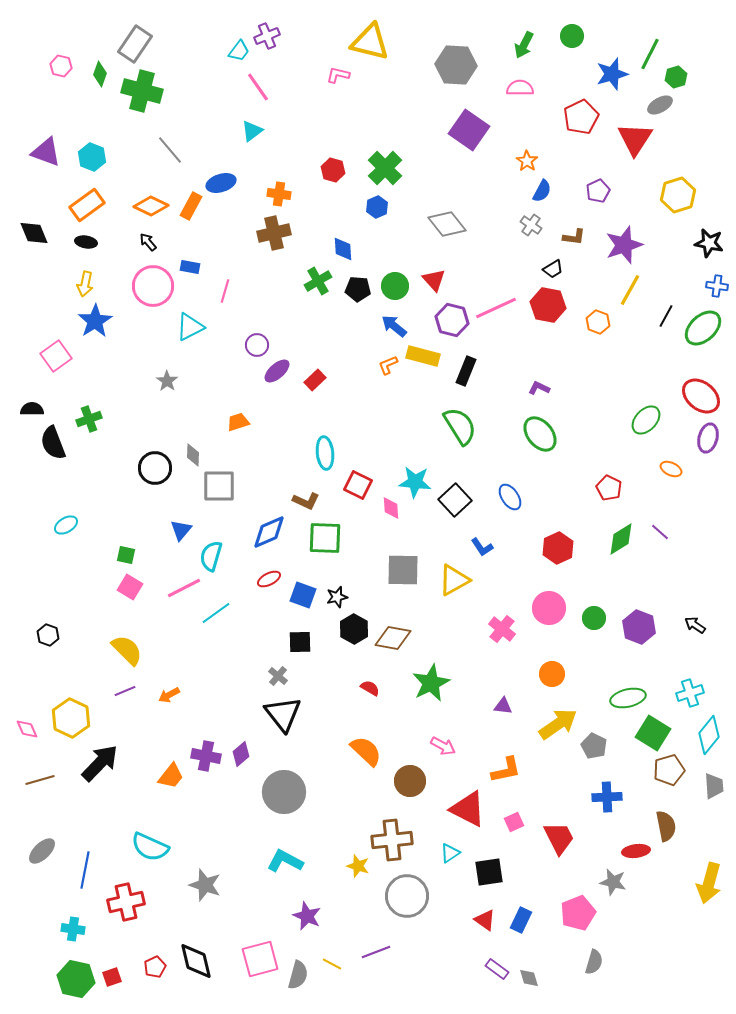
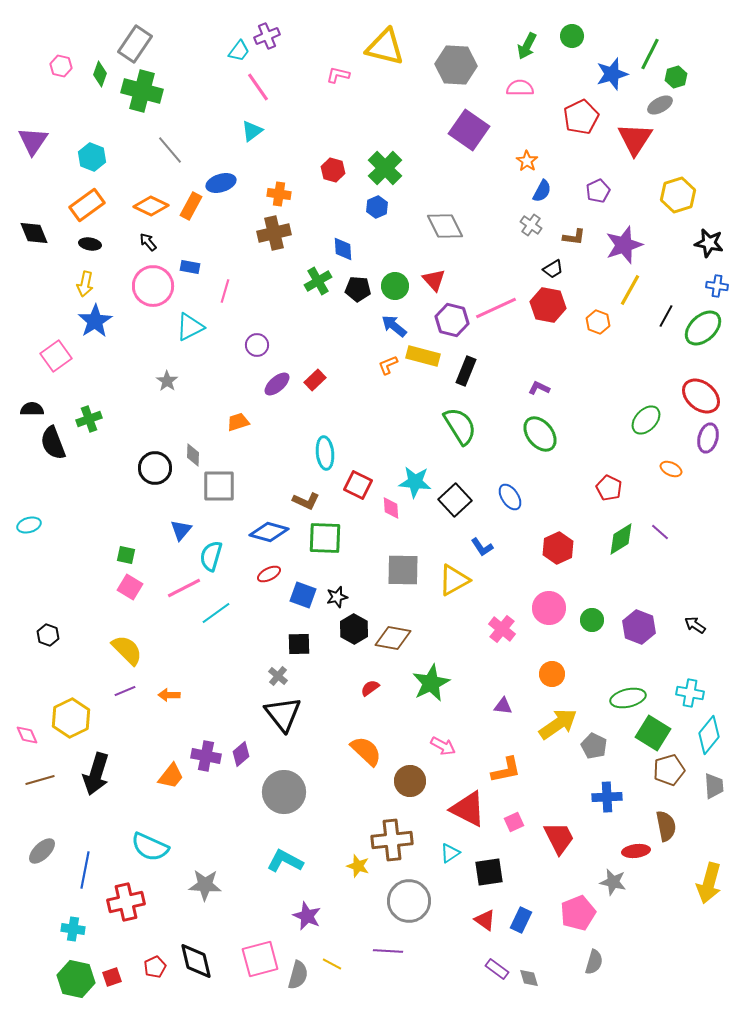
yellow triangle at (370, 42): moved 15 px right, 5 px down
green arrow at (524, 45): moved 3 px right, 1 px down
purple triangle at (46, 152): moved 13 px left, 11 px up; rotated 44 degrees clockwise
gray diamond at (447, 224): moved 2 px left, 2 px down; rotated 12 degrees clockwise
black ellipse at (86, 242): moved 4 px right, 2 px down
purple ellipse at (277, 371): moved 13 px down
cyan ellipse at (66, 525): moved 37 px left; rotated 15 degrees clockwise
blue diamond at (269, 532): rotated 39 degrees clockwise
red ellipse at (269, 579): moved 5 px up
green circle at (594, 618): moved 2 px left, 2 px down
black square at (300, 642): moved 1 px left, 2 px down
red semicircle at (370, 688): rotated 66 degrees counterclockwise
cyan cross at (690, 693): rotated 28 degrees clockwise
orange arrow at (169, 695): rotated 30 degrees clockwise
yellow hexagon at (71, 718): rotated 9 degrees clockwise
pink diamond at (27, 729): moved 6 px down
black arrow at (100, 763): moved 4 px left, 11 px down; rotated 153 degrees clockwise
gray star at (205, 885): rotated 16 degrees counterclockwise
gray circle at (407, 896): moved 2 px right, 5 px down
purple line at (376, 952): moved 12 px right, 1 px up; rotated 24 degrees clockwise
